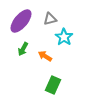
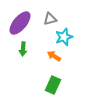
purple ellipse: moved 1 px left, 2 px down
cyan star: rotated 18 degrees clockwise
green arrow: rotated 24 degrees counterclockwise
orange arrow: moved 9 px right
